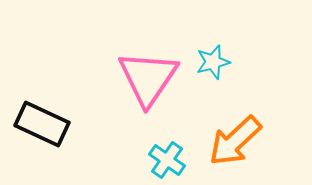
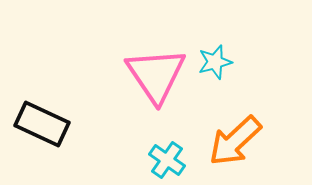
cyan star: moved 2 px right
pink triangle: moved 8 px right, 3 px up; rotated 8 degrees counterclockwise
